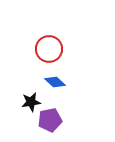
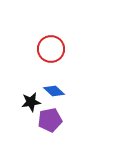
red circle: moved 2 px right
blue diamond: moved 1 px left, 9 px down
